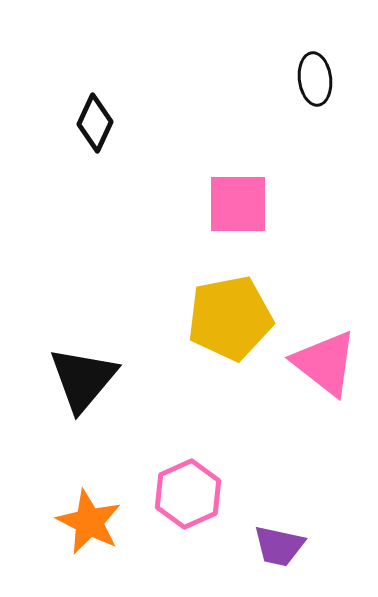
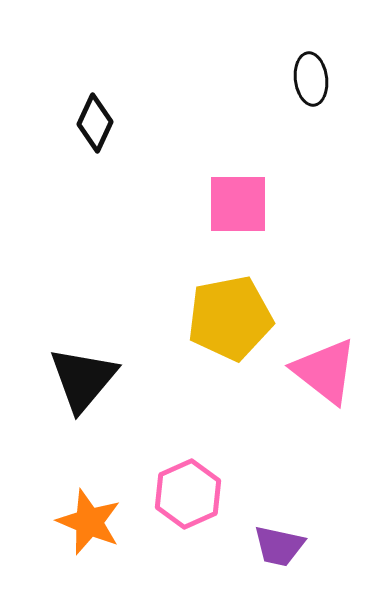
black ellipse: moved 4 px left
pink triangle: moved 8 px down
orange star: rotated 4 degrees counterclockwise
